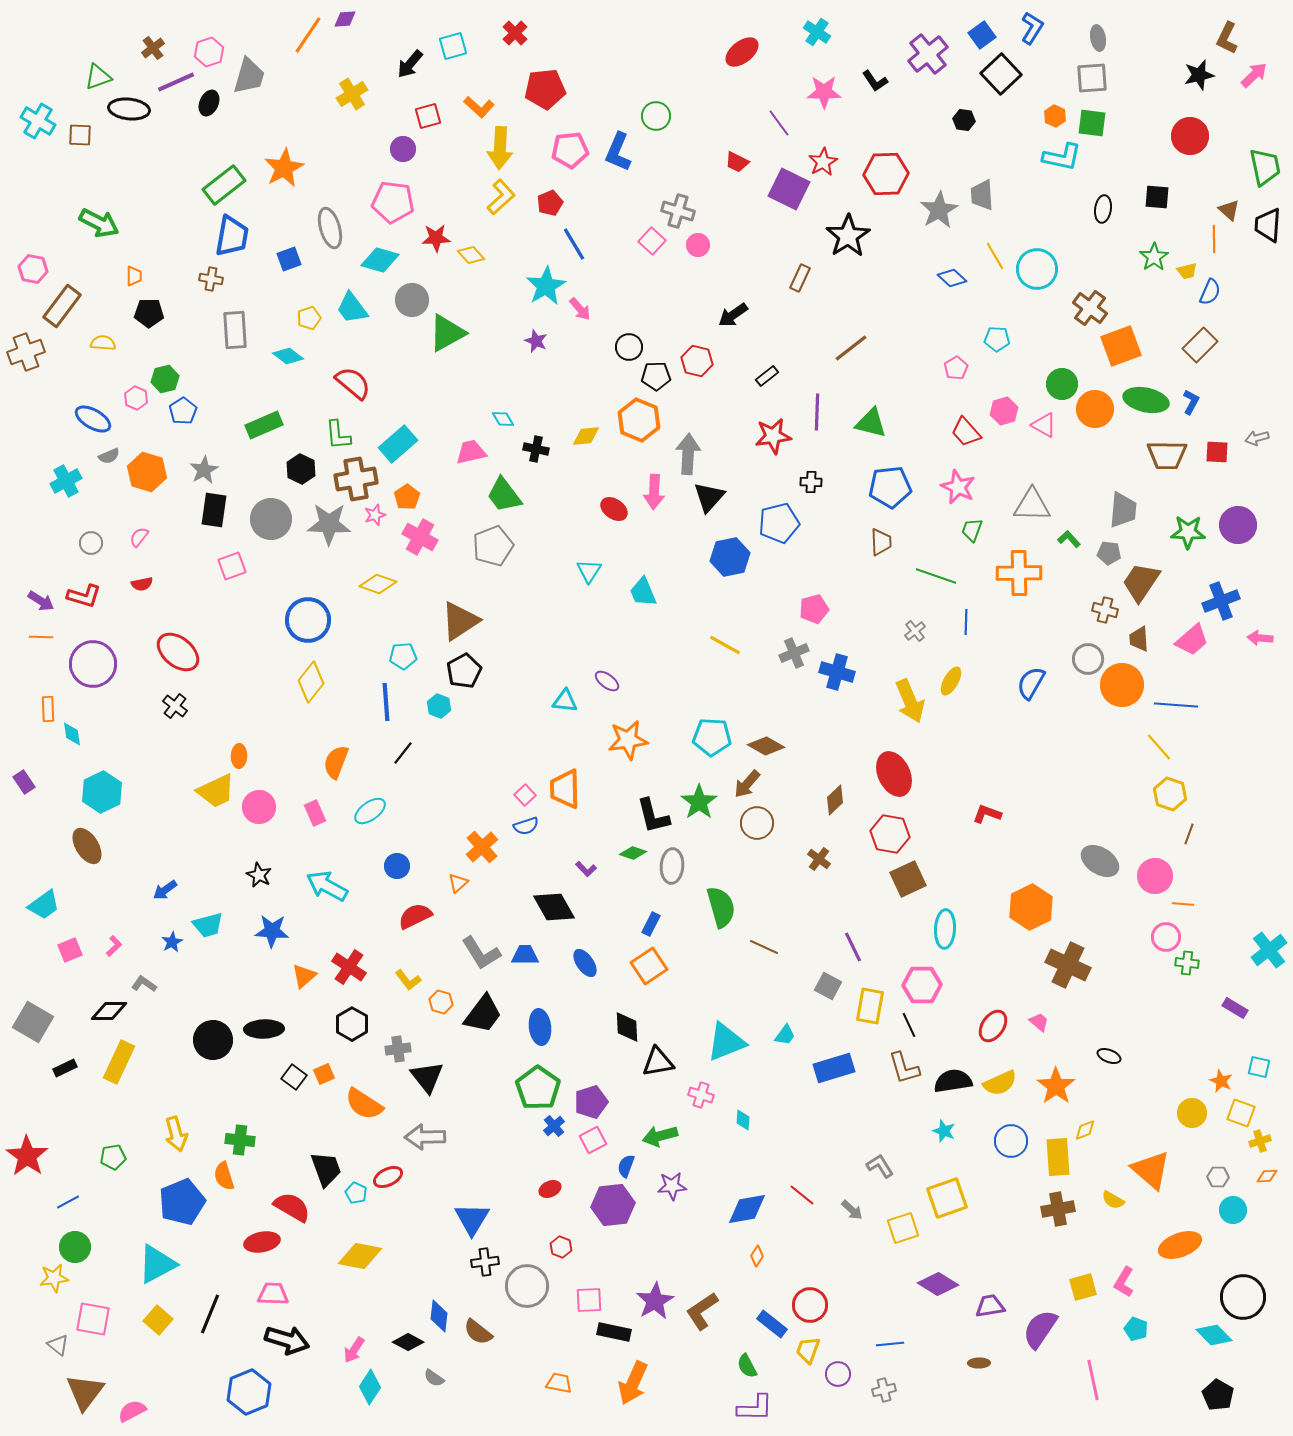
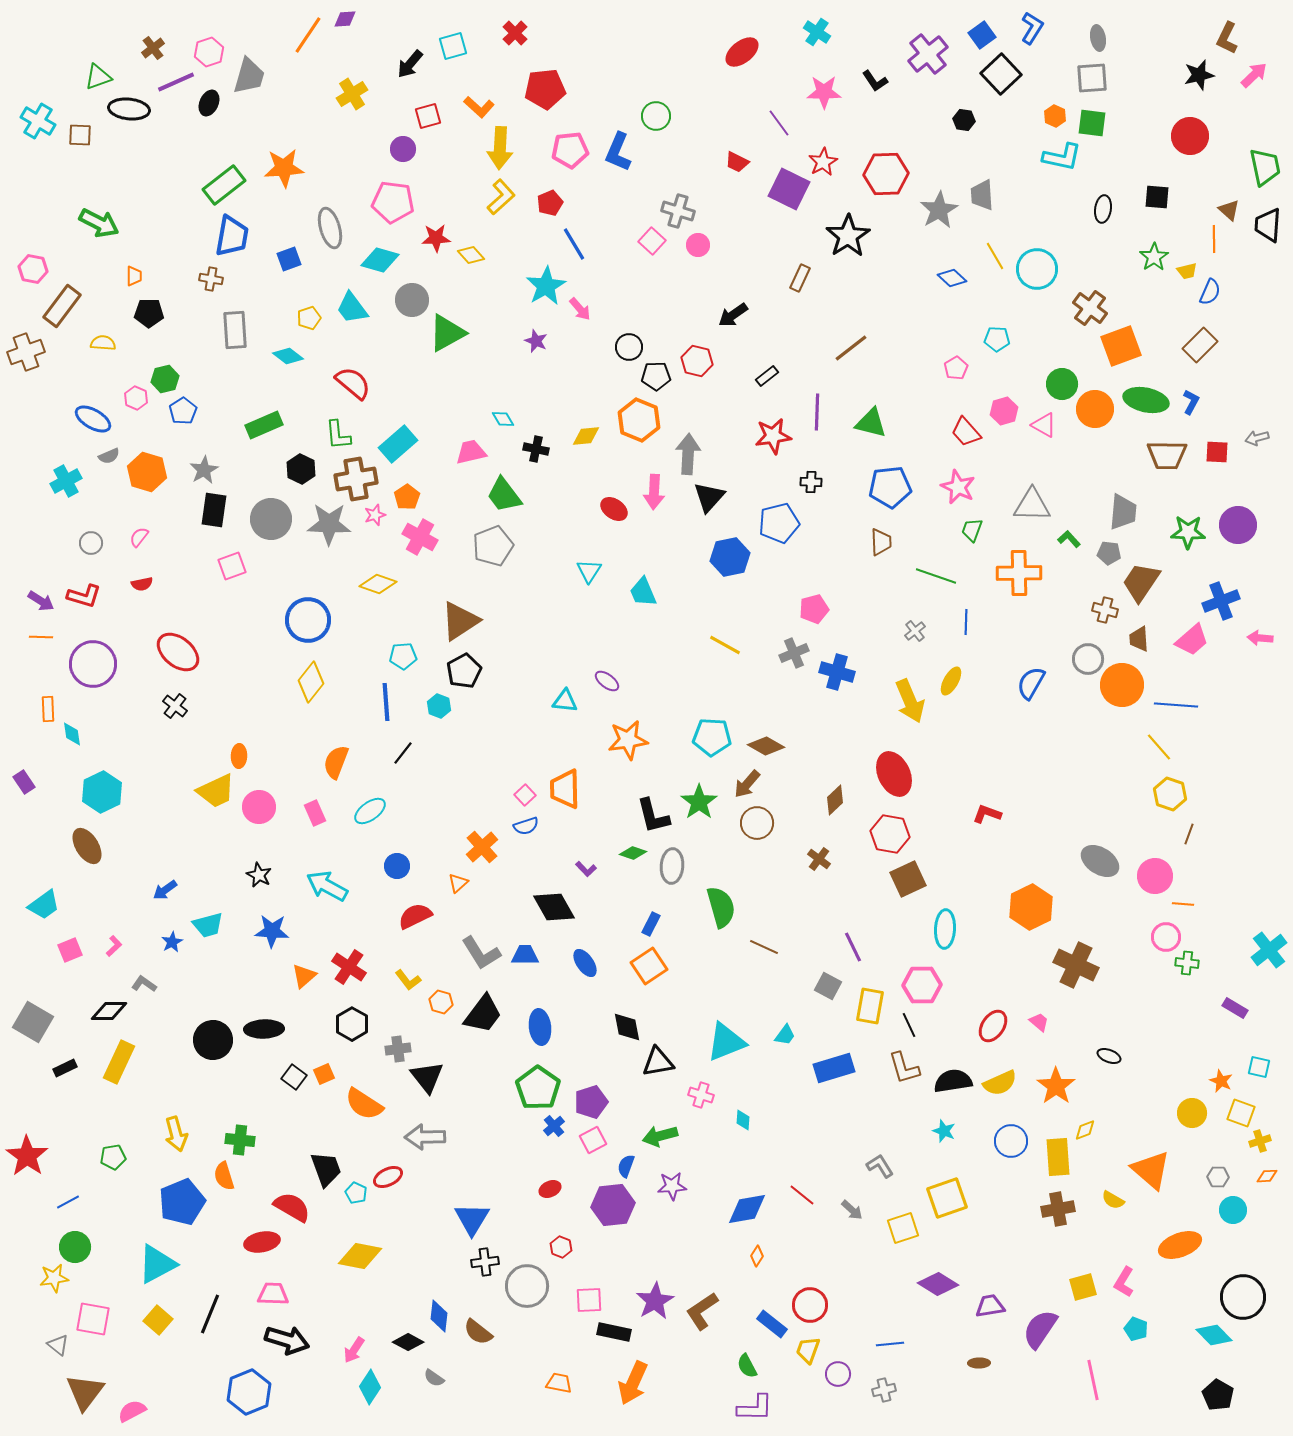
orange star at (284, 168): rotated 24 degrees clockwise
gray trapezoid at (1123, 510): moved 2 px down
brown cross at (1068, 965): moved 8 px right
black diamond at (627, 1027): rotated 8 degrees counterclockwise
